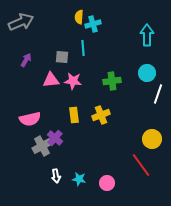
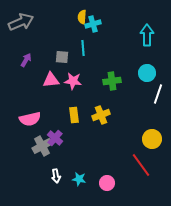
yellow semicircle: moved 3 px right
